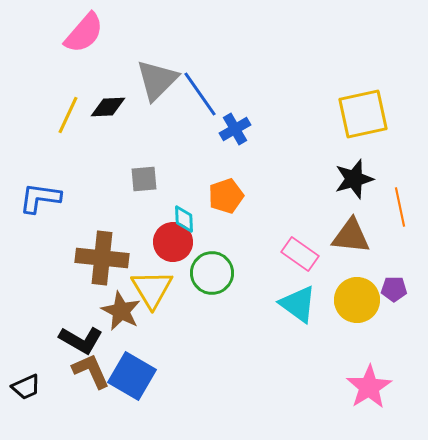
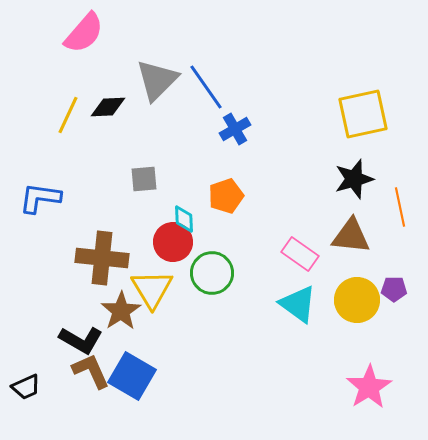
blue line: moved 6 px right, 7 px up
brown star: rotated 12 degrees clockwise
